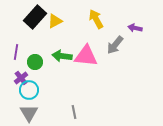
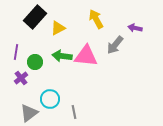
yellow triangle: moved 3 px right, 7 px down
cyan circle: moved 21 px right, 9 px down
gray triangle: rotated 24 degrees clockwise
